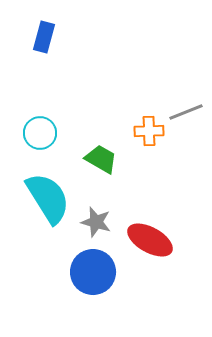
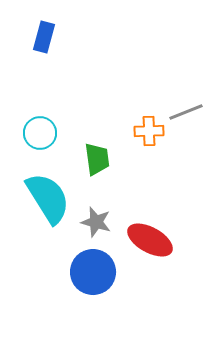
green trapezoid: moved 4 px left; rotated 52 degrees clockwise
